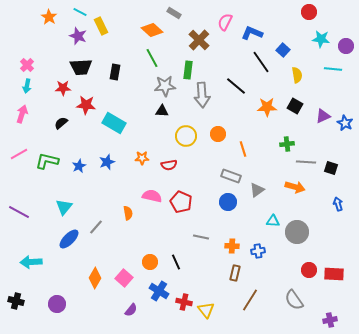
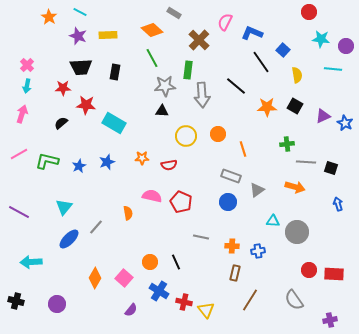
yellow rectangle at (101, 26): moved 7 px right, 9 px down; rotated 66 degrees counterclockwise
